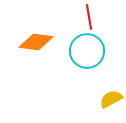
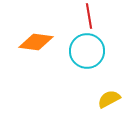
red line: moved 1 px up
yellow semicircle: moved 2 px left
